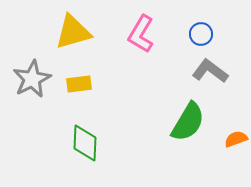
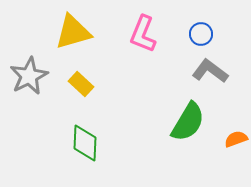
pink L-shape: moved 2 px right; rotated 9 degrees counterclockwise
gray star: moved 3 px left, 3 px up
yellow rectangle: moved 2 px right; rotated 50 degrees clockwise
